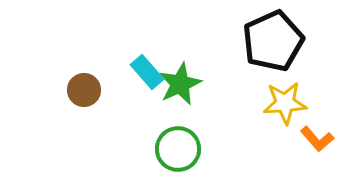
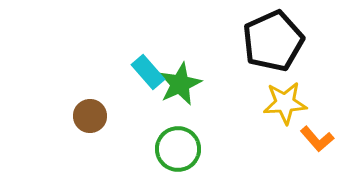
cyan rectangle: moved 1 px right
brown circle: moved 6 px right, 26 px down
